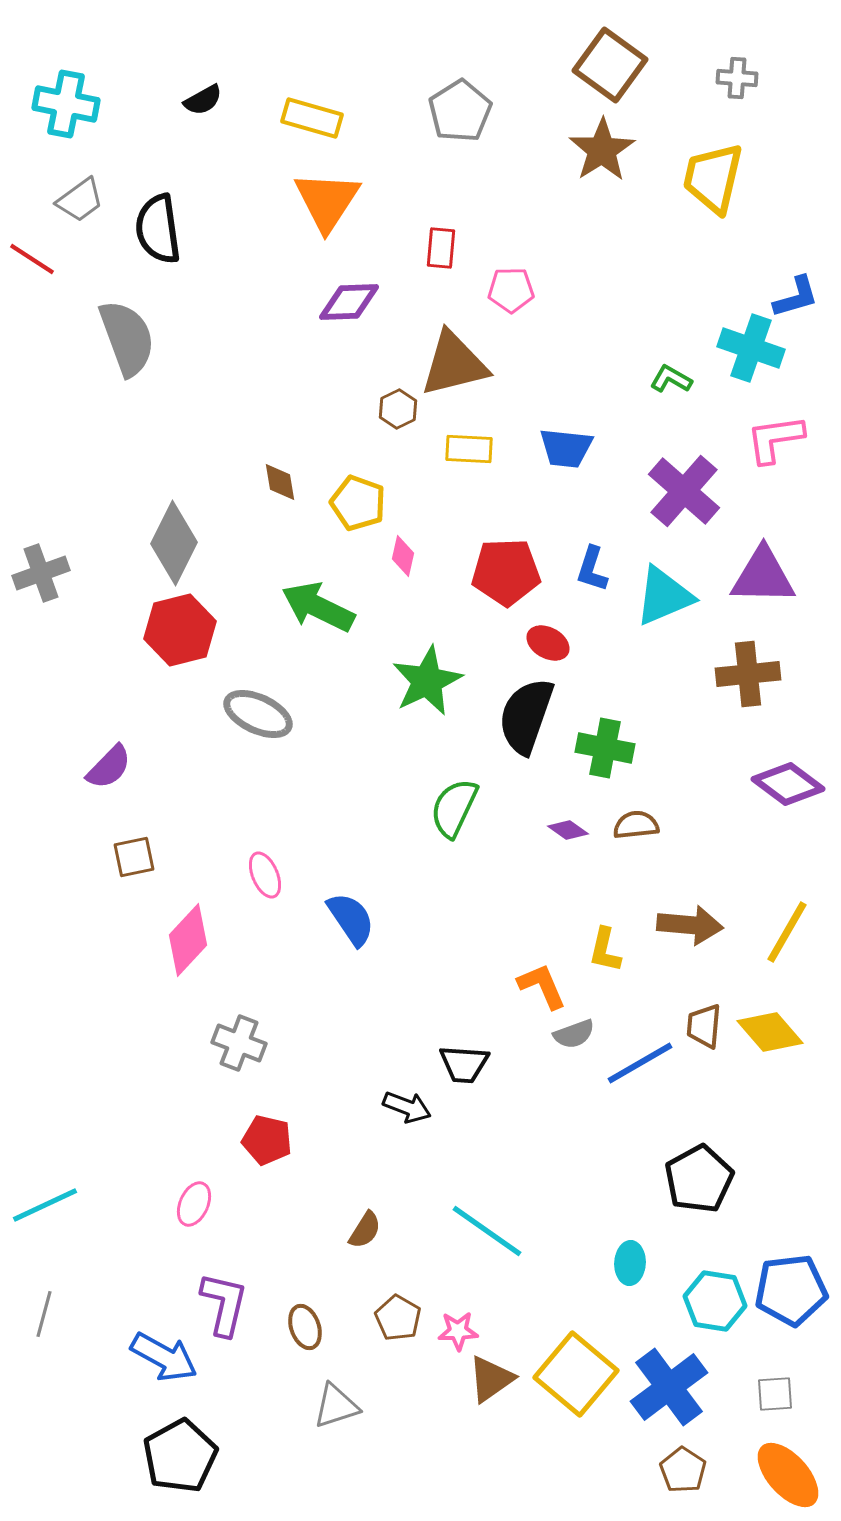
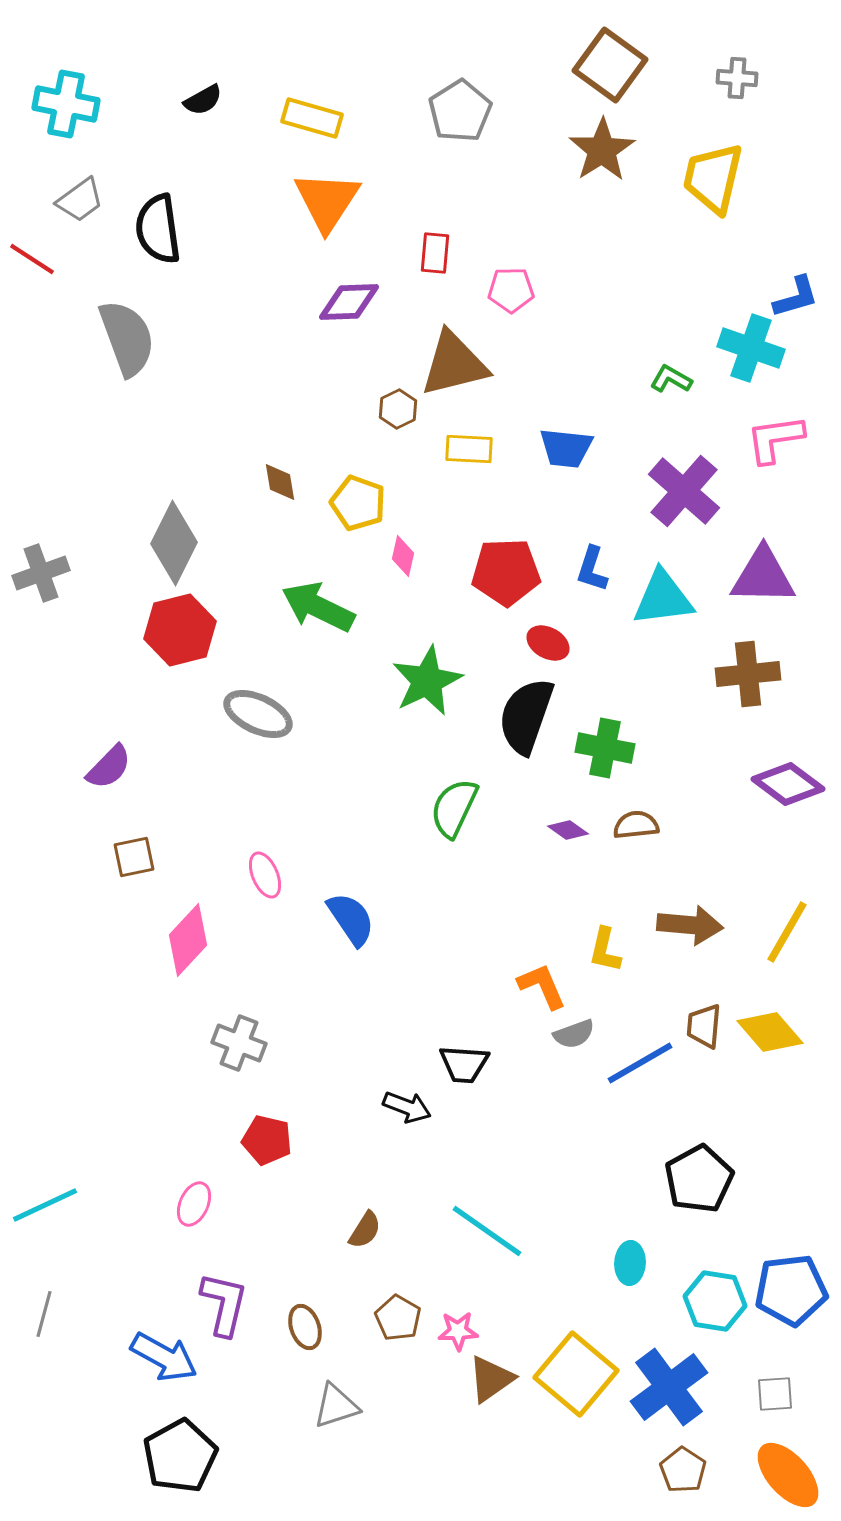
red rectangle at (441, 248): moved 6 px left, 5 px down
cyan triangle at (664, 596): moved 1 px left, 2 px down; rotated 16 degrees clockwise
